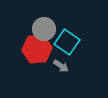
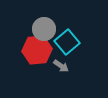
cyan square: rotated 15 degrees clockwise
red hexagon: moved 1 px down
